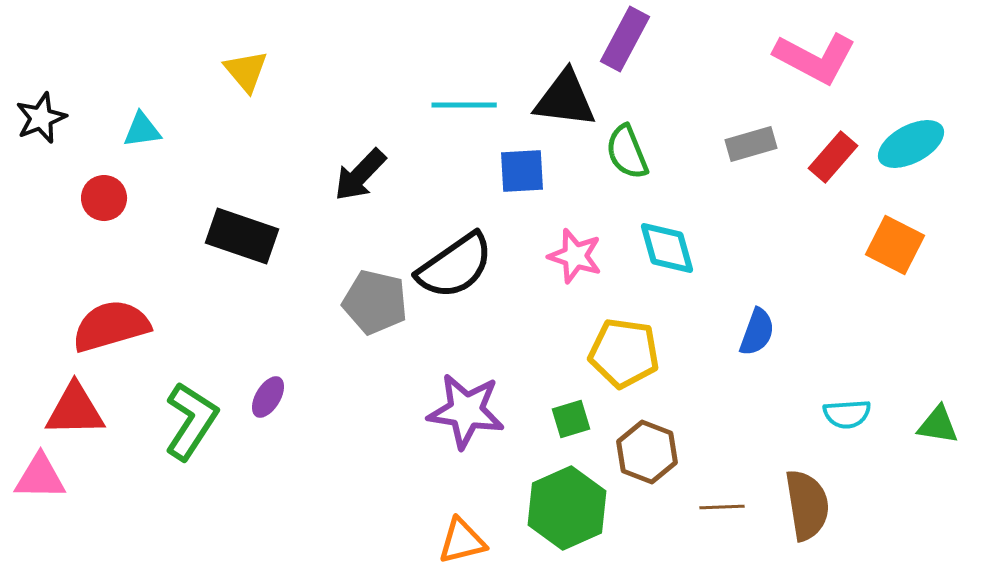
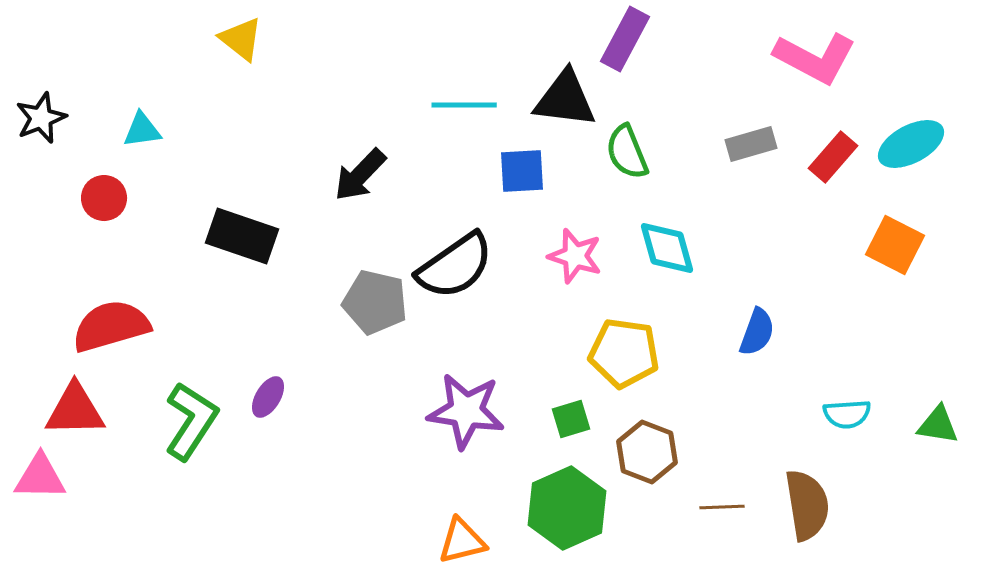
yellow triangle: moved 5 px left, 32 px up; rotated 12 degrees counterclockwise
